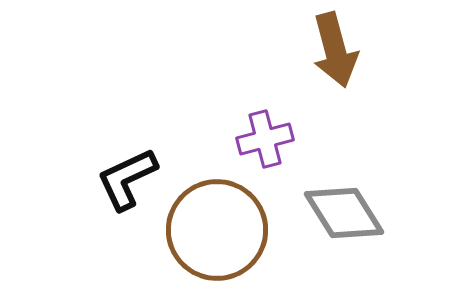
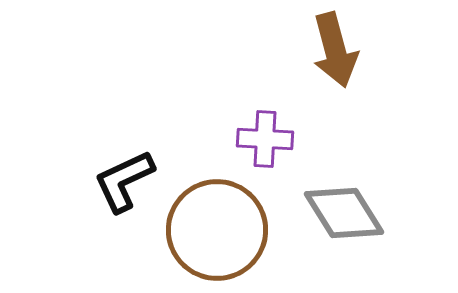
purple cross: rotated 18 degrees clockwise
black L-shape: moved 3 px left, 2 px down
